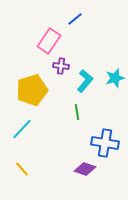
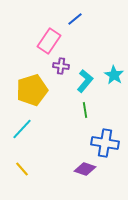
cyan star: moved 1 px left, 3 px up; rotated 24 degrees counterclockwise
green line: moved 8 px right, 2 px up
